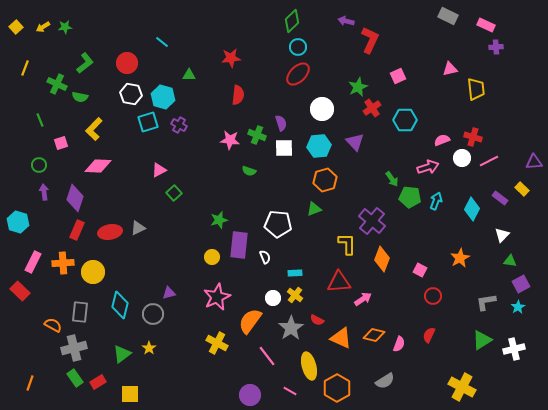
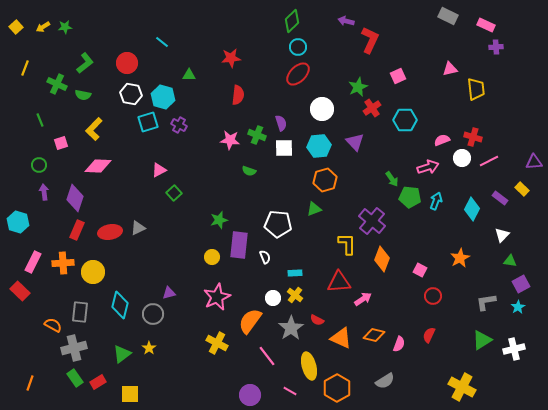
green semicircle at (80, 97): moved 3 px right, 2 px up
